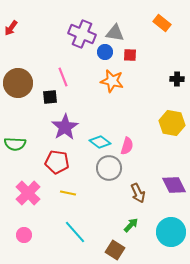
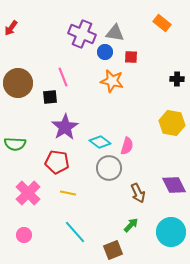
red square: moved 1 px right, 2 px down
brown square: moved 2 px left; rotated 36 degrees clockwise
